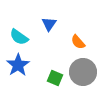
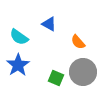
blue triangle: rotated 35 degrees counterclockwise
green square: moved 1 px right
